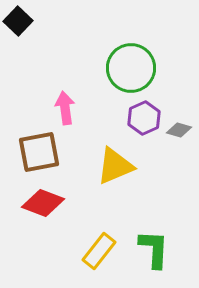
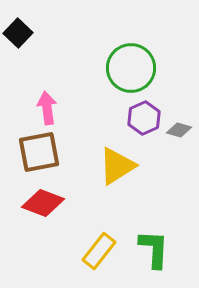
black square: moved 12 px down
pink arrow: moved 18 px left
yellow triangle: moved 2 px right; rotated 9 degrees counterclockwise
